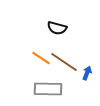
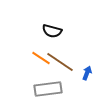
black semicircle: moved 5 px left, 3 px down
brown line: moved 4 px left
gray rectangle: rotated 8 degrees counterclockwise
